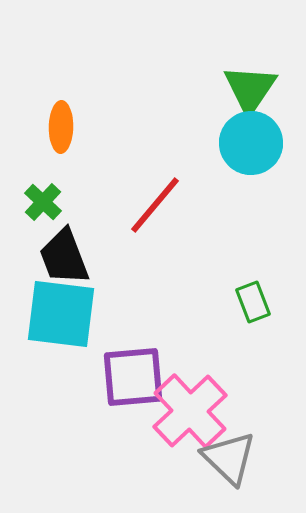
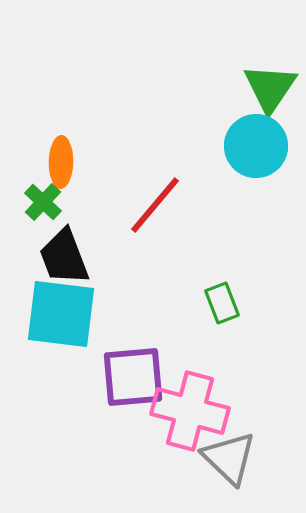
green triangle: moved 20 px right, 1 px up
orange ellipse: moved 35 px down
cyan circle: moved 5 px right, 3 px down
green rectangle: moved 31 px left, 1 px down
pink cross: rotated 32 degrees counterclockwise
